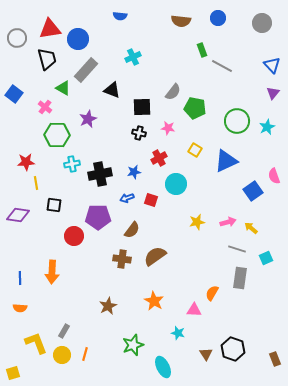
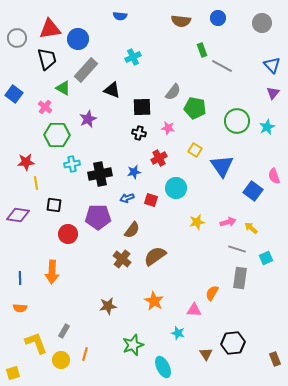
blue triangle at (226, 161): moved 4 px left, 5 px down; rotated 40 degrees counterclockwise
cyan circle at (176, 184): moved 4 px down
blue square at (253, 191): rotated 18 degrees counterclockwise
red circle at (74, 236): moved 6 px left, 2 px up
brown cross at (122, 259): rotated 30 degrees clockwise
brown star at (108, 306): rotated 18 degrees clockwise
black hexagon at (233, 349): moved 6 px up; rotated 25 degrees counterclockwise
yellow circle at (62, 355): moved 1 px left, 5 px down
